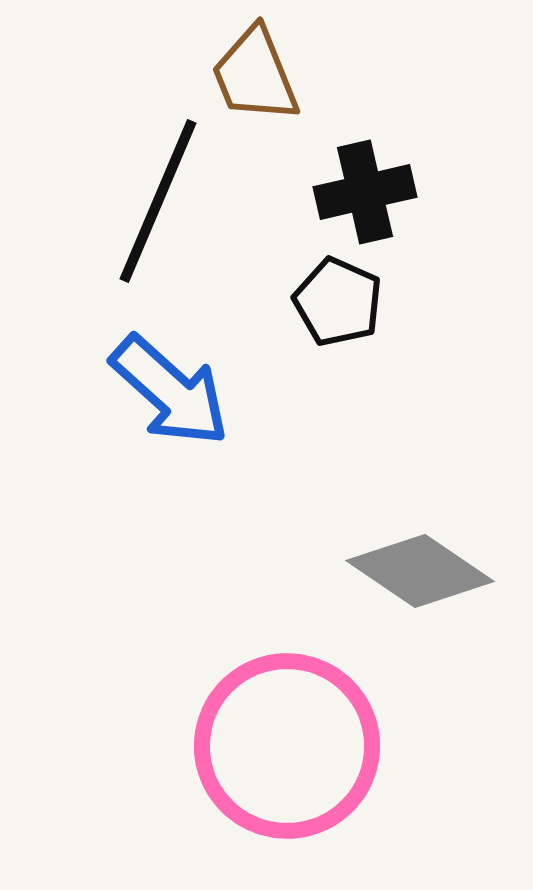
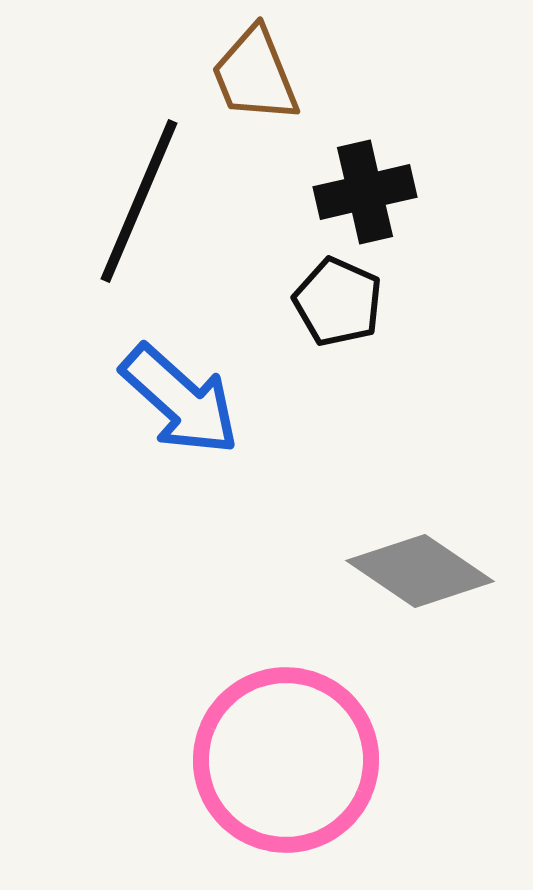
black line: moved 19 px left
blue arrow: moved 10 px right, 9 px down
pink circle: moved 1 px left, 14 px down
